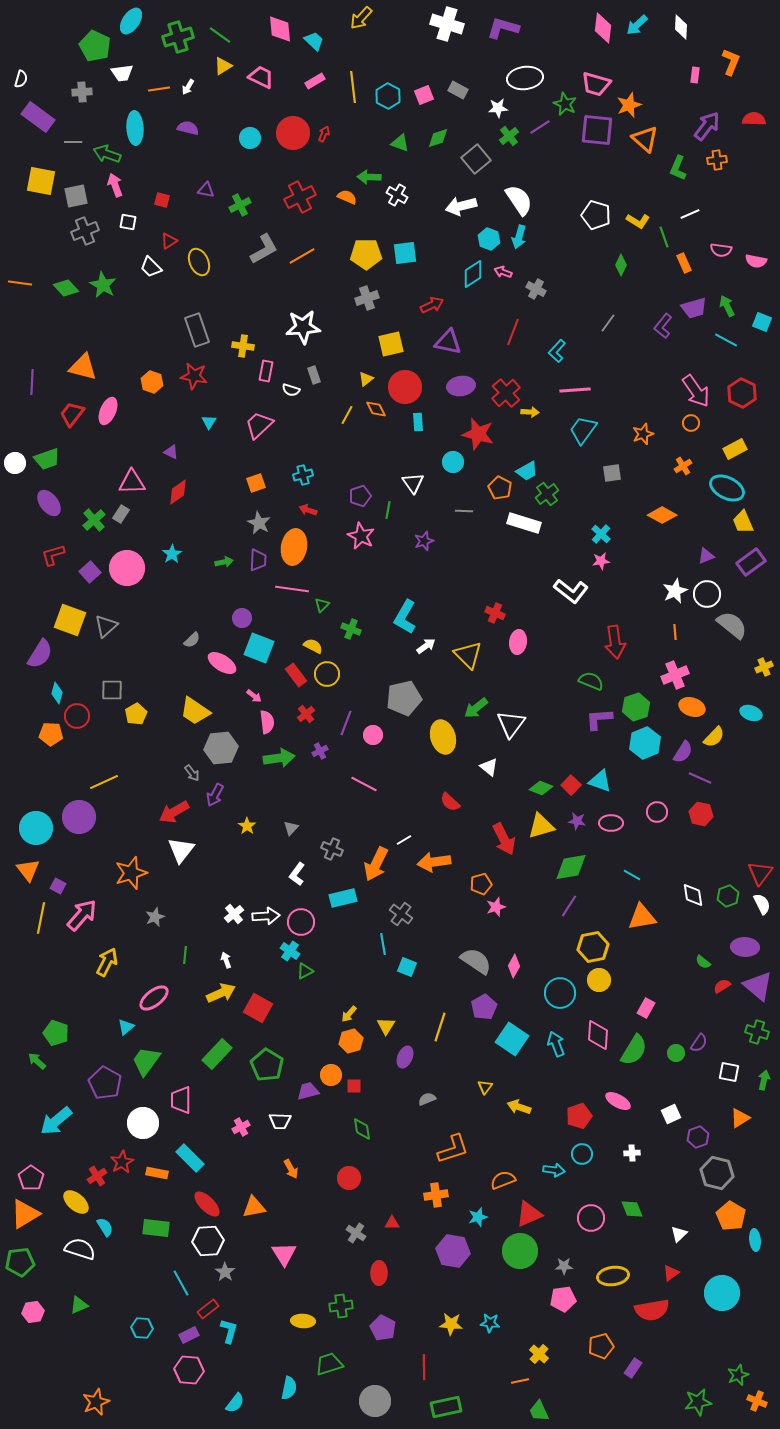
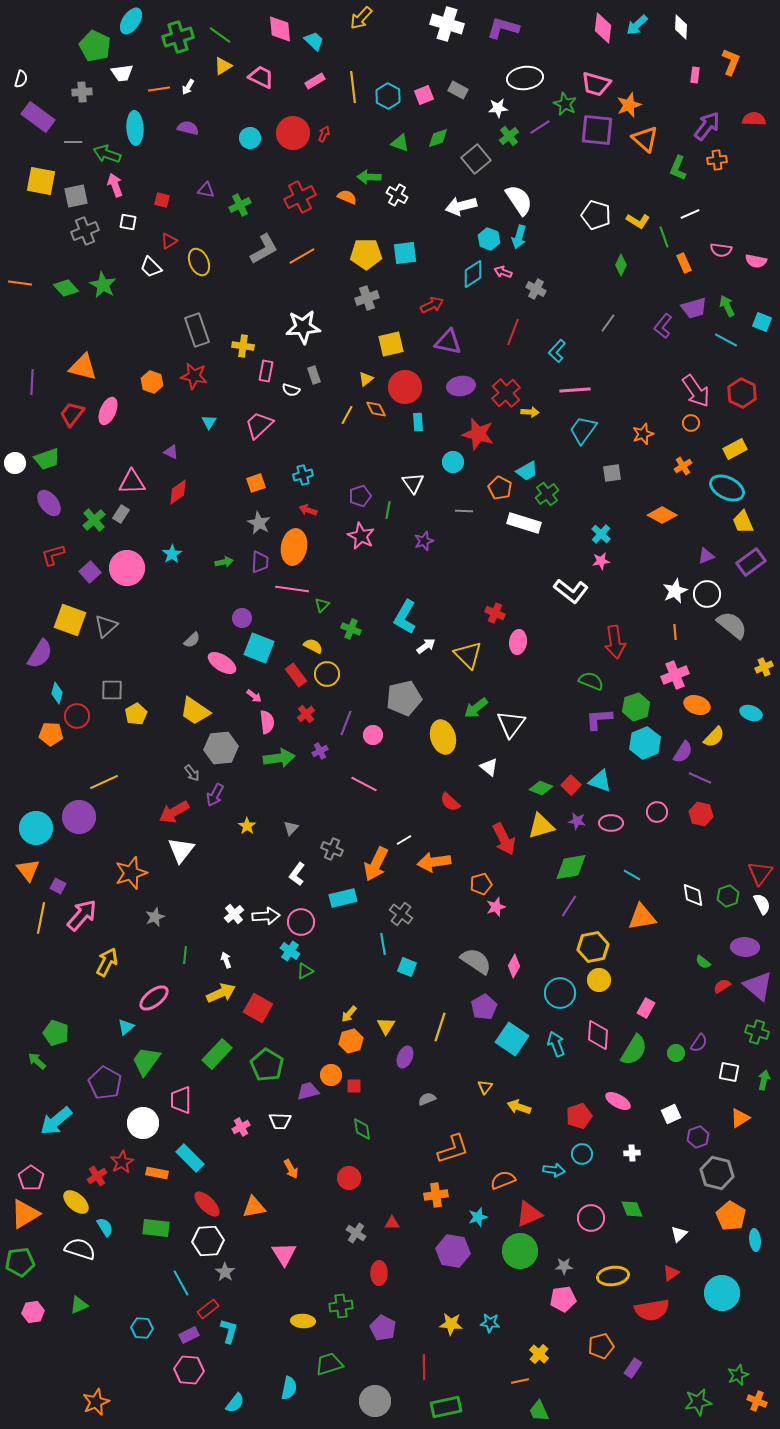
purple trapezoid at (258, 560): moved 2 px right, 2 px down
orange ellipse at (692, 707): moved 5 px right, 2 px up
